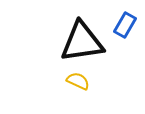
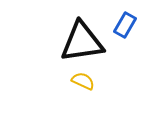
yellow semicircle: moved 5 px right
